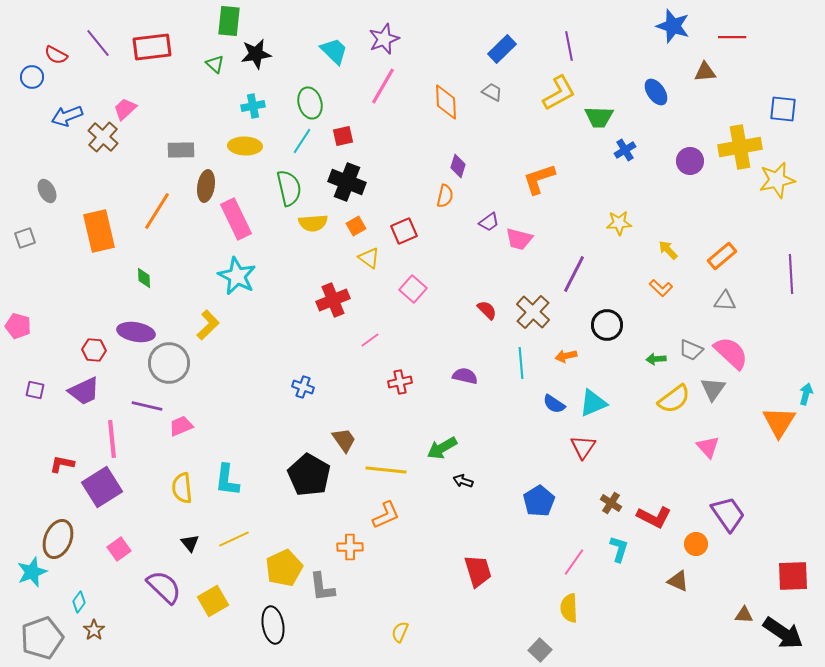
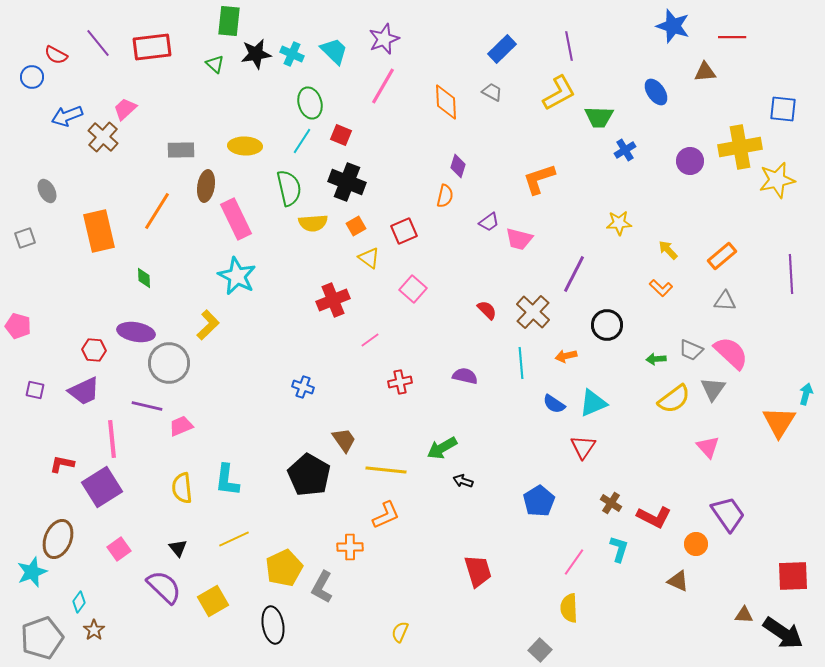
cyan cross at (253, 106): moved 39 px right, 52 px up; rotated 35 degrees clockwise
red square at (343, 136): moved 2 px left, 1 px up; rotated 35 degrees clockwise
black triangle at (190, 543): moved 12 px left, 5 px down
gray L-shape at (322, 587): rotated 36 degrees clockwise
